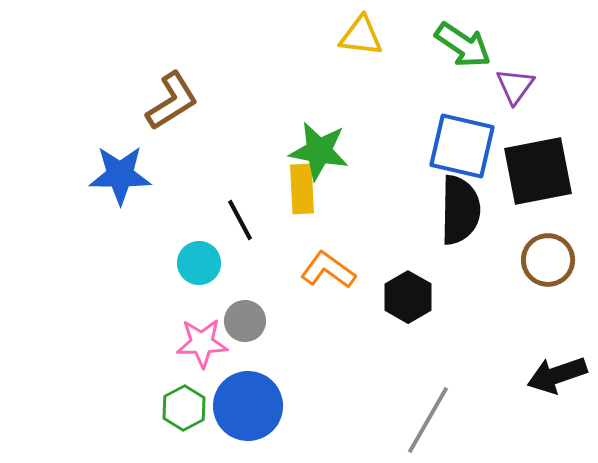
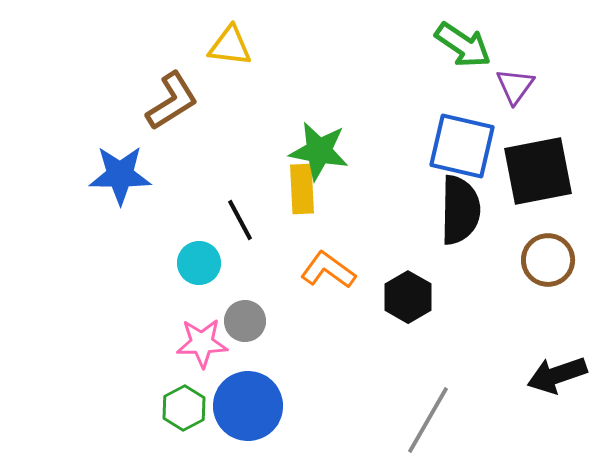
yellow triangle: moved 131 px left, 10 px down
